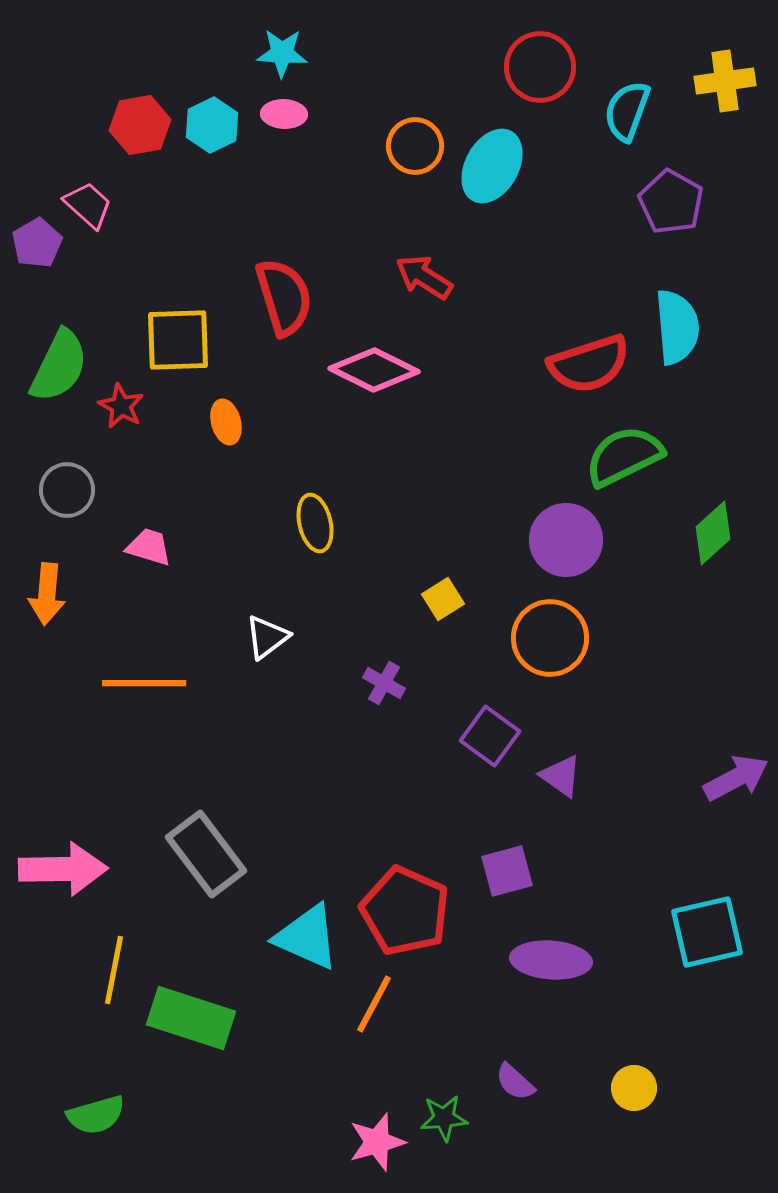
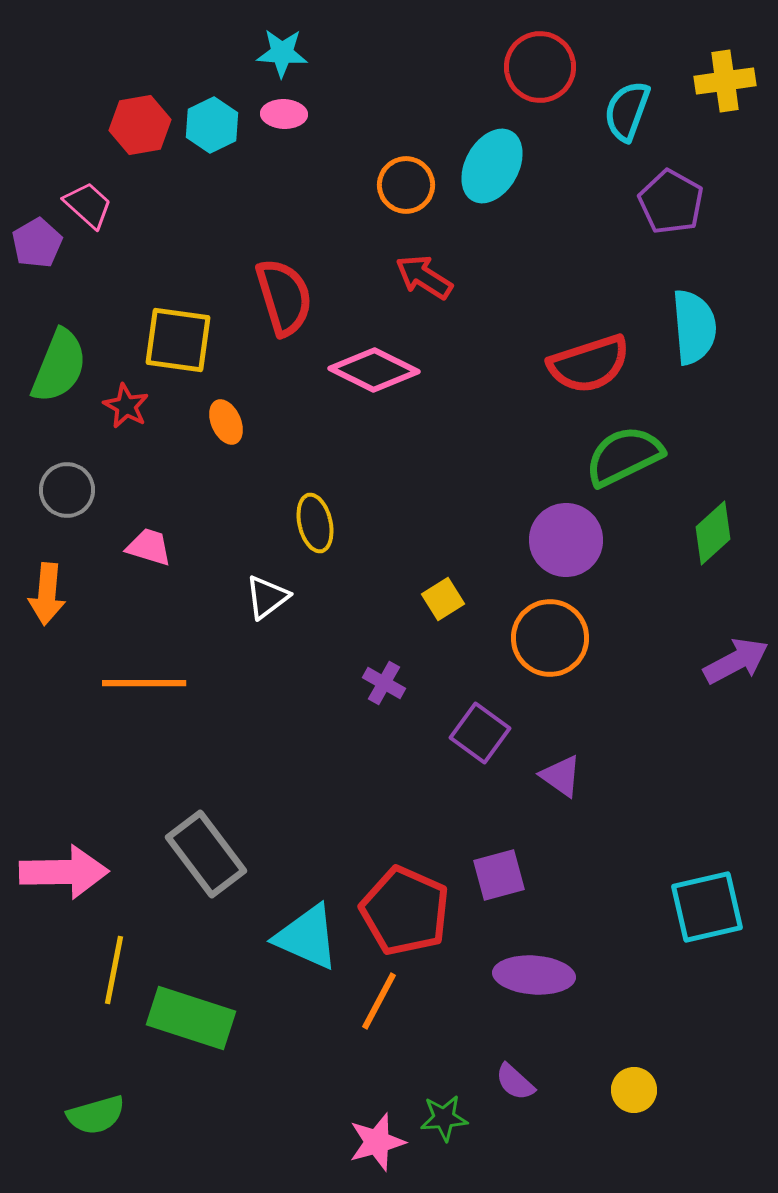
orange circle at (415, 146): moved 9 px left, 39 px down
cyan semicircle at (677, 327): moved 17 px right
yellow square at (178, 340): rotated 10 degrees clockwise
green semicircle at (59, 366): rotated 4 degrees counterclockwise
red star at (121, 406): moved 5 px right
orange ellipse at (226, 422): rotated 9 degrees counterclockwise
white triangle at (267, 637): moved 40 px up
purple square at (490, 736): moved 10 px left, 3 px up
purple arrow at (736, 778): moved 117 px up
pink arrow at (63, 869): moved 1 px right, 3 px down
purple square at (507, 871): moved 8 px left, 4 px down
cyan square at (707, 932): moved 25 px up
purple ellipse at (551, 960): moved 17 px left, 15 px down
orange line at (374, 1004): moved 5 px right, 3 px up
yellow circle at (634, 1088): moved 2 px down
